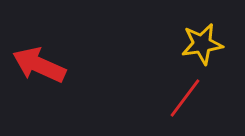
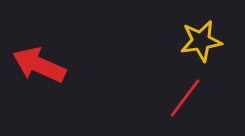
yellow star: moved 1 px left, 3 px up
